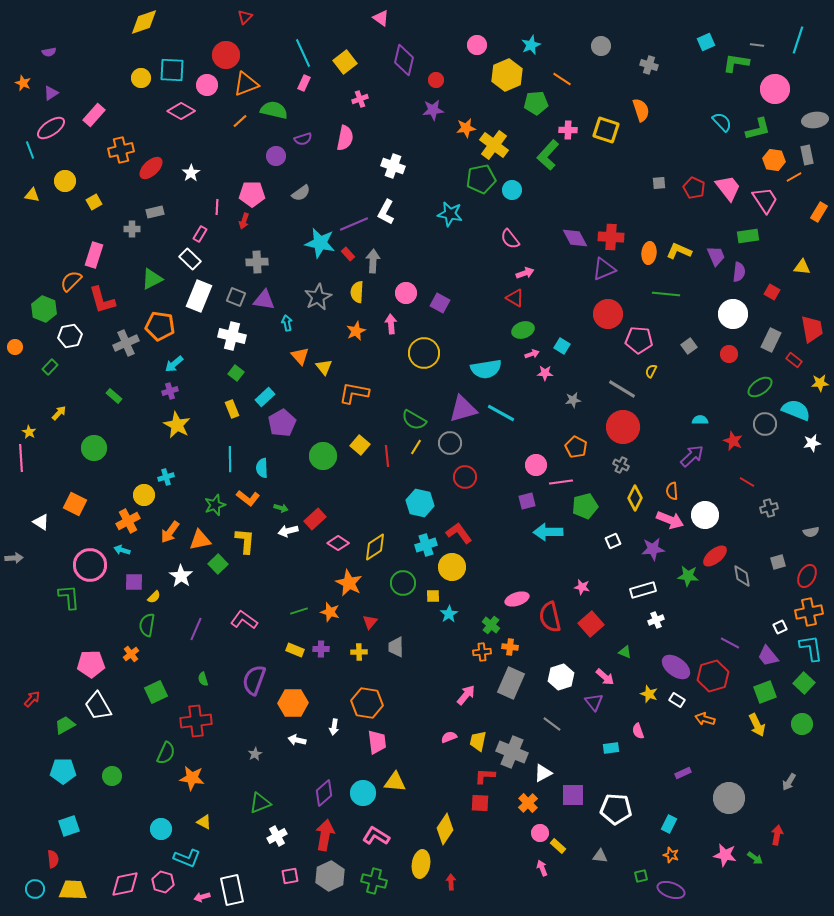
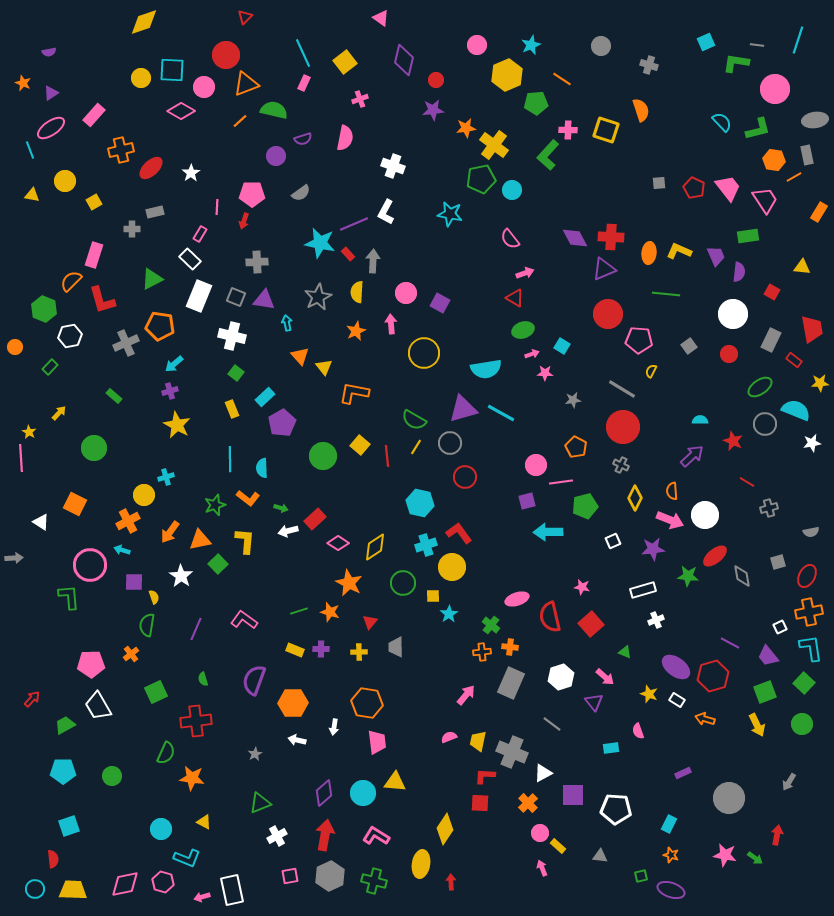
pink circle at (207, 85): moved 3 px left, 2 px down
yellow semicircle at (154, 597): rotated 64 degrees counterclockwise
